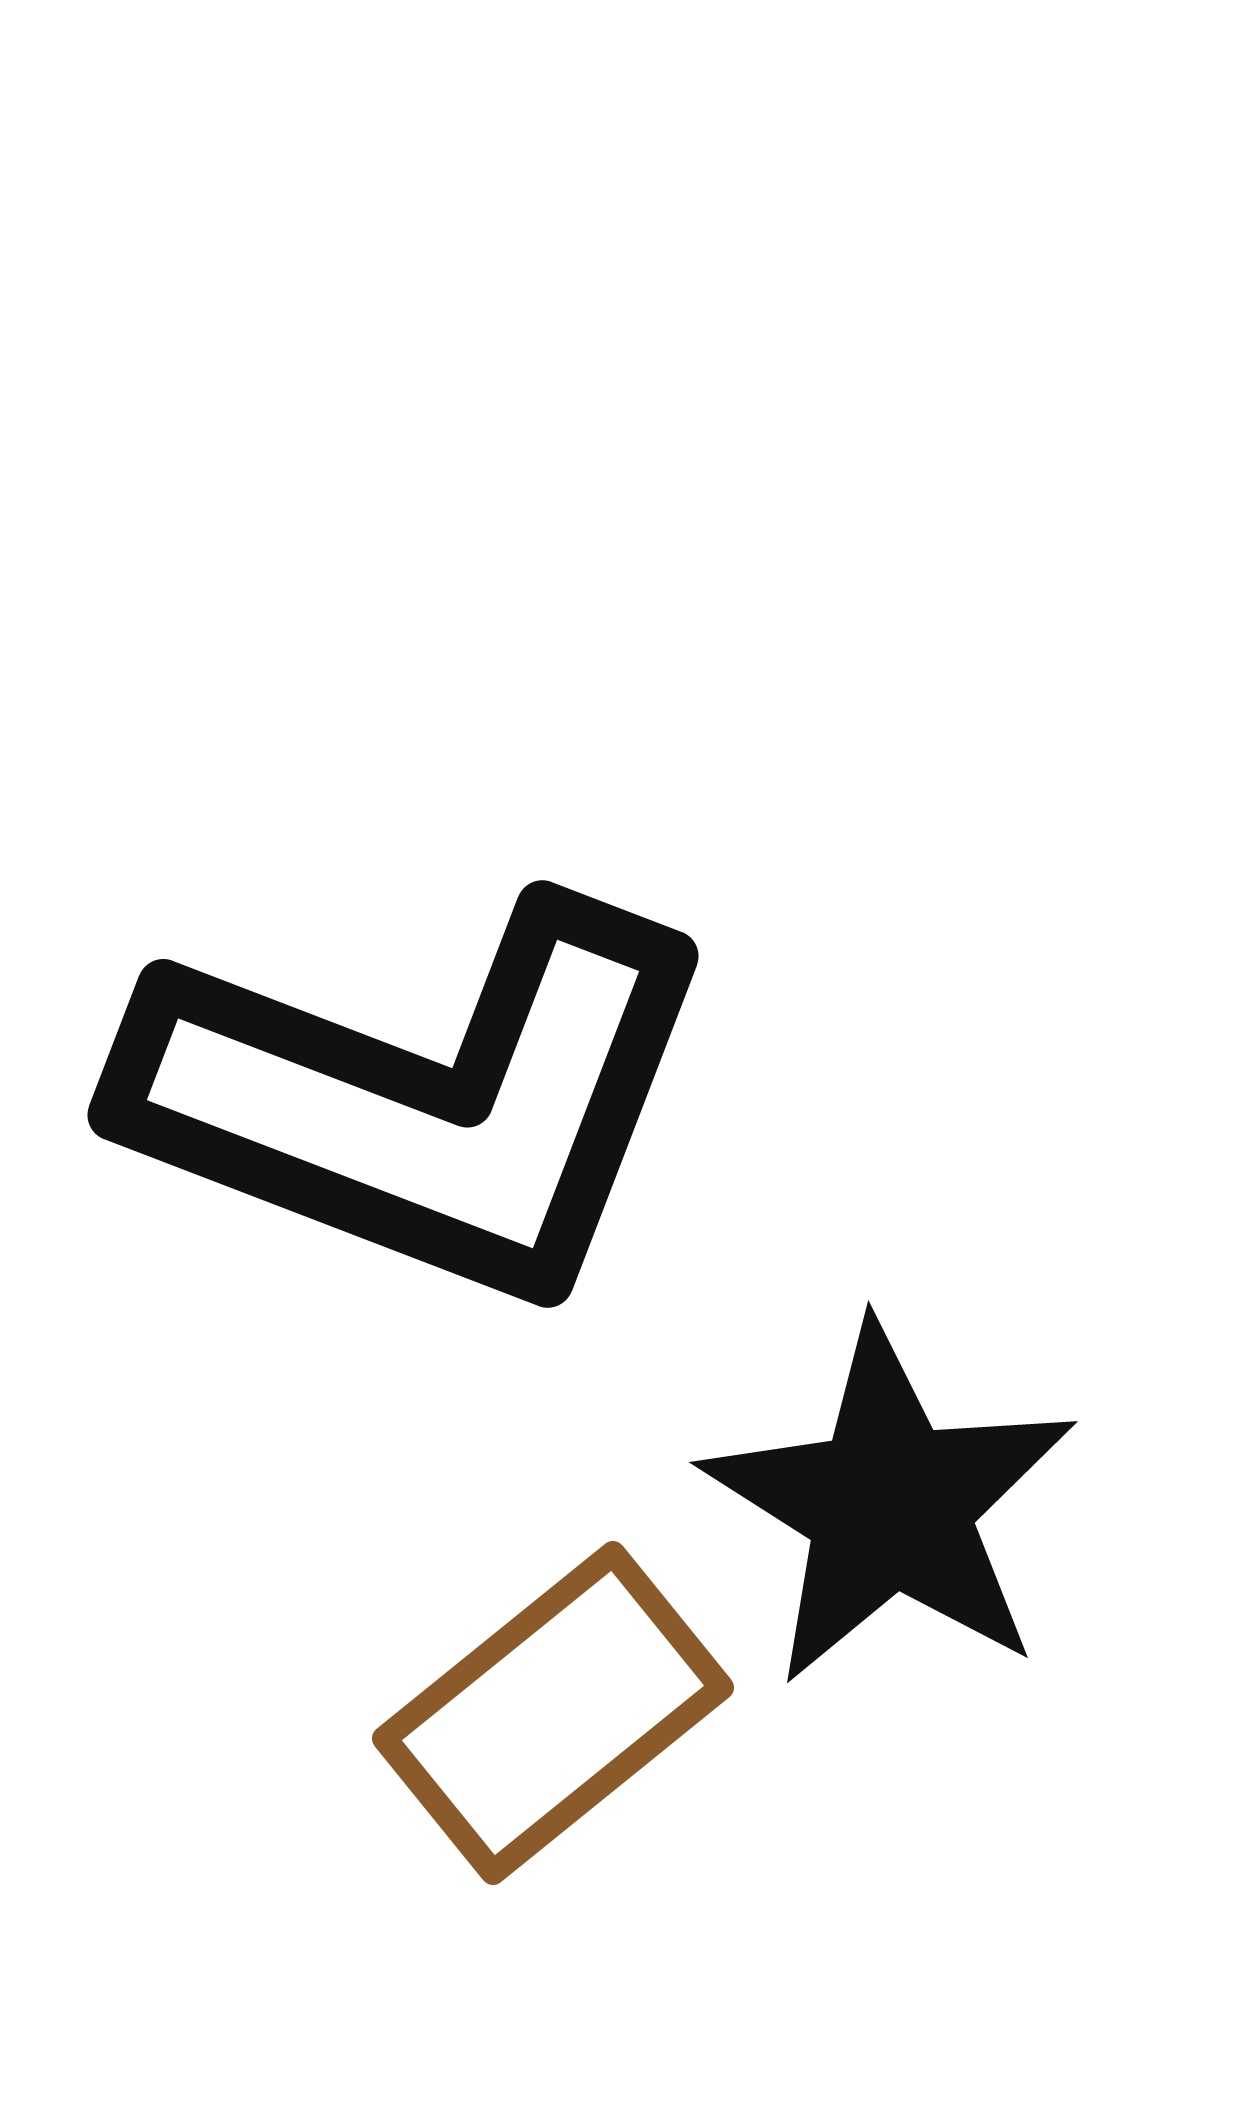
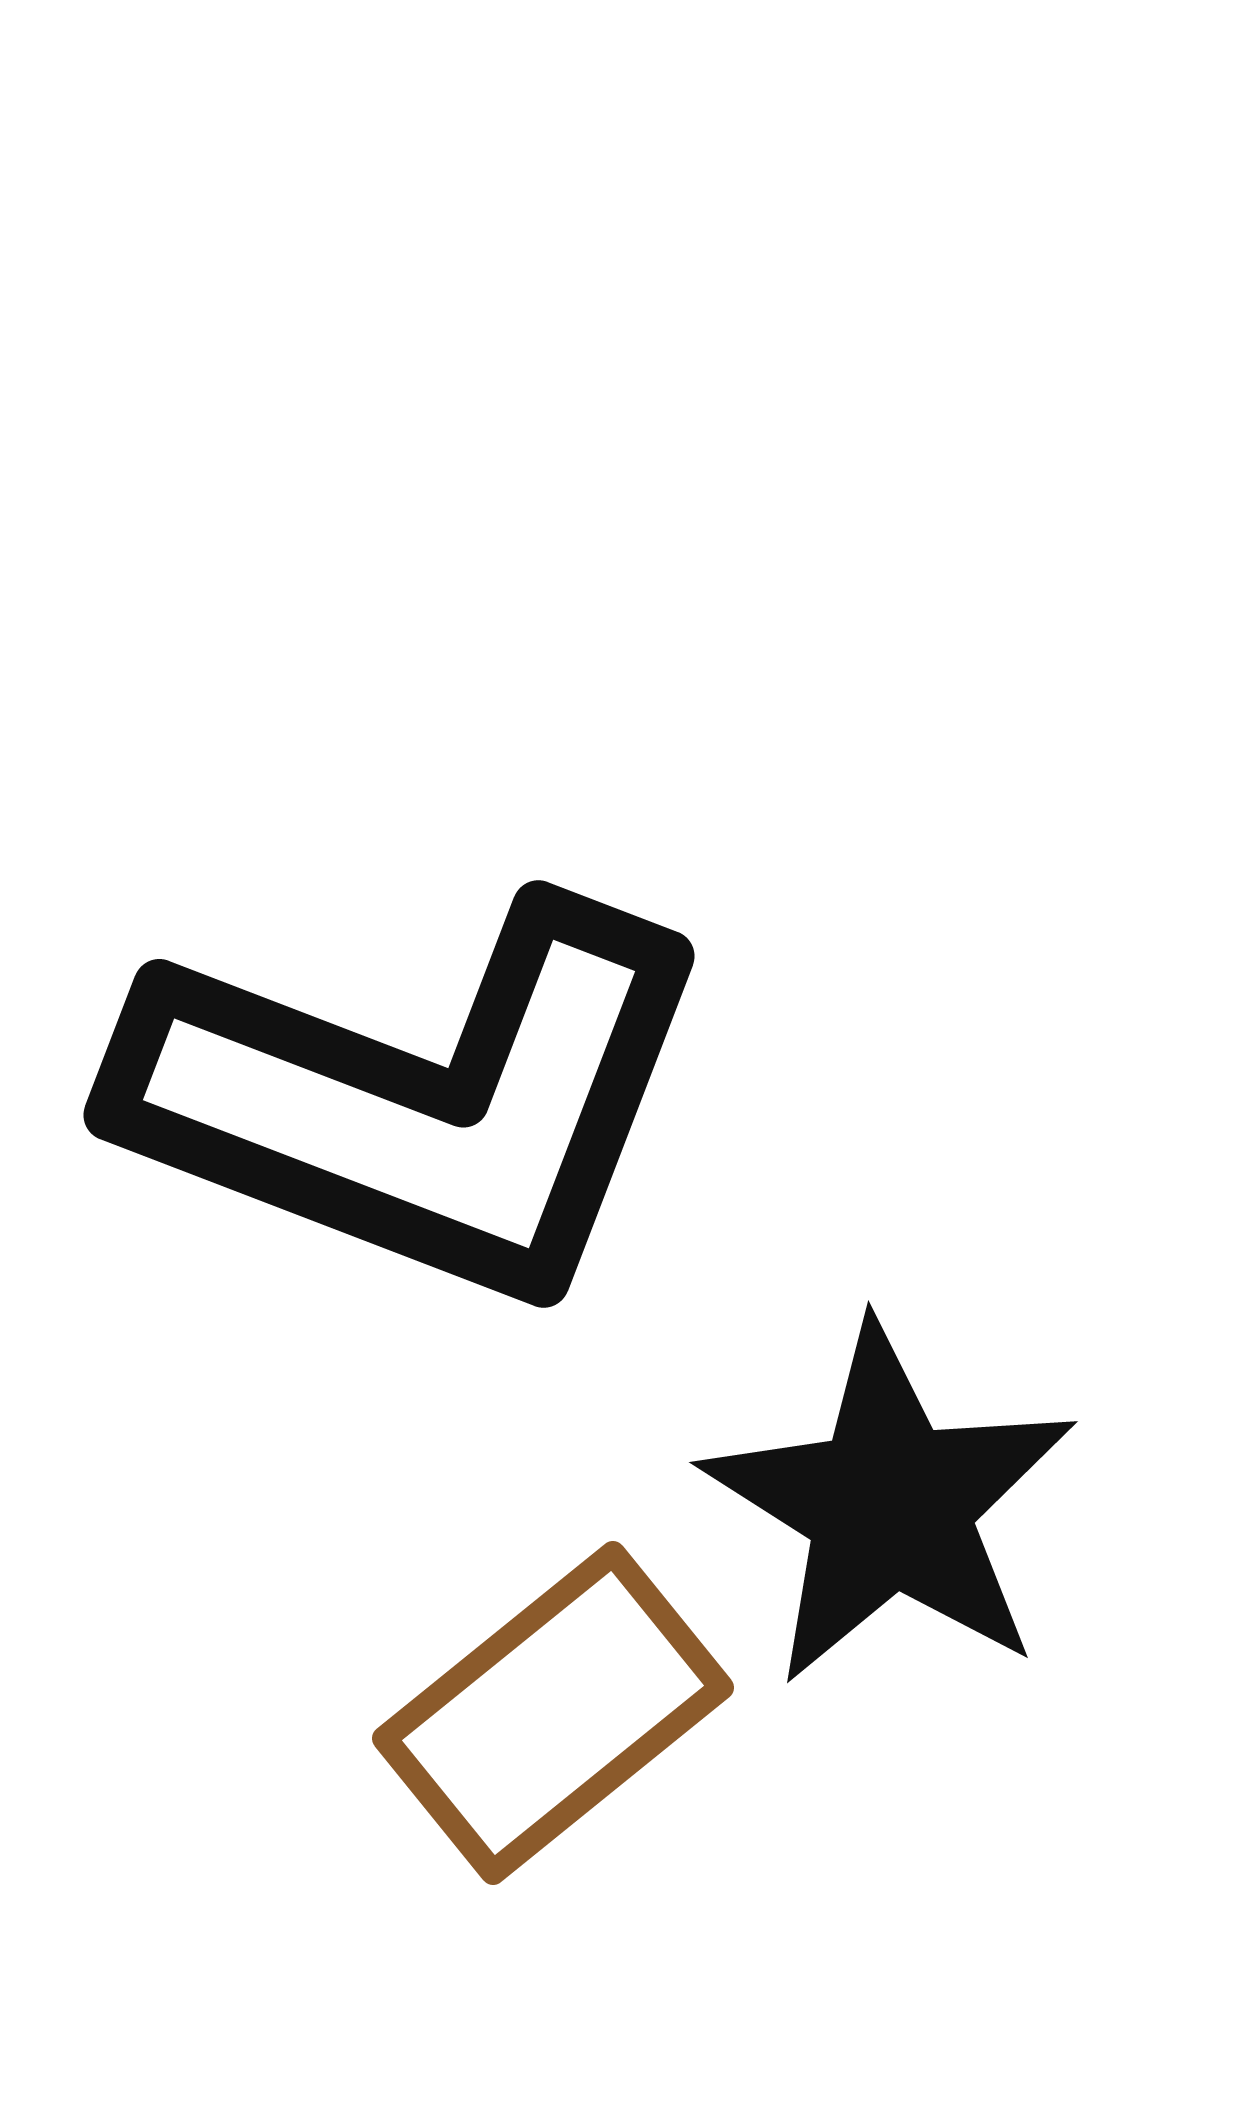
black L-shape: moved 4 px left
